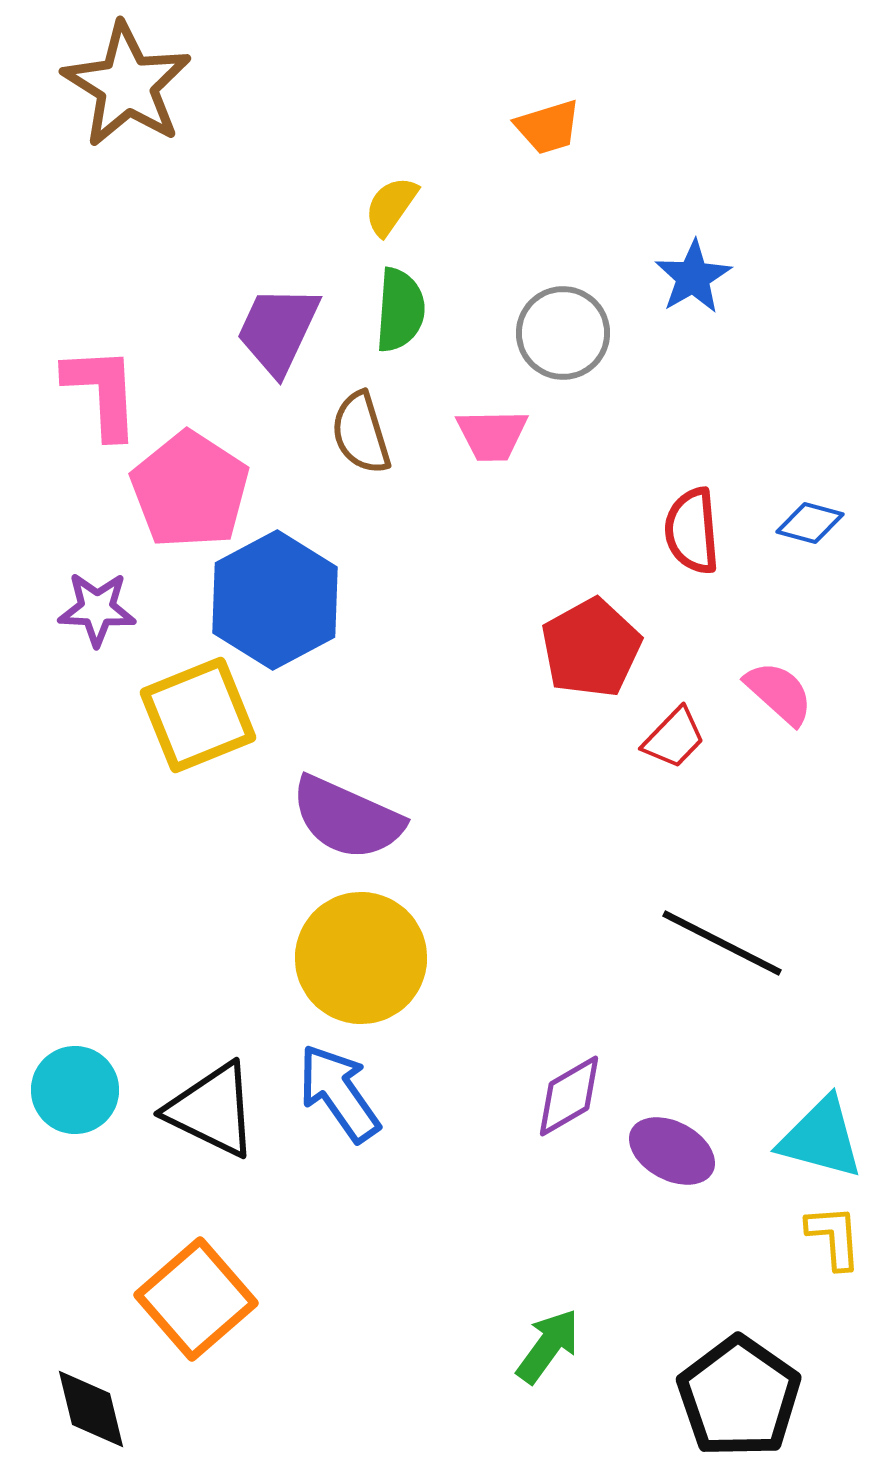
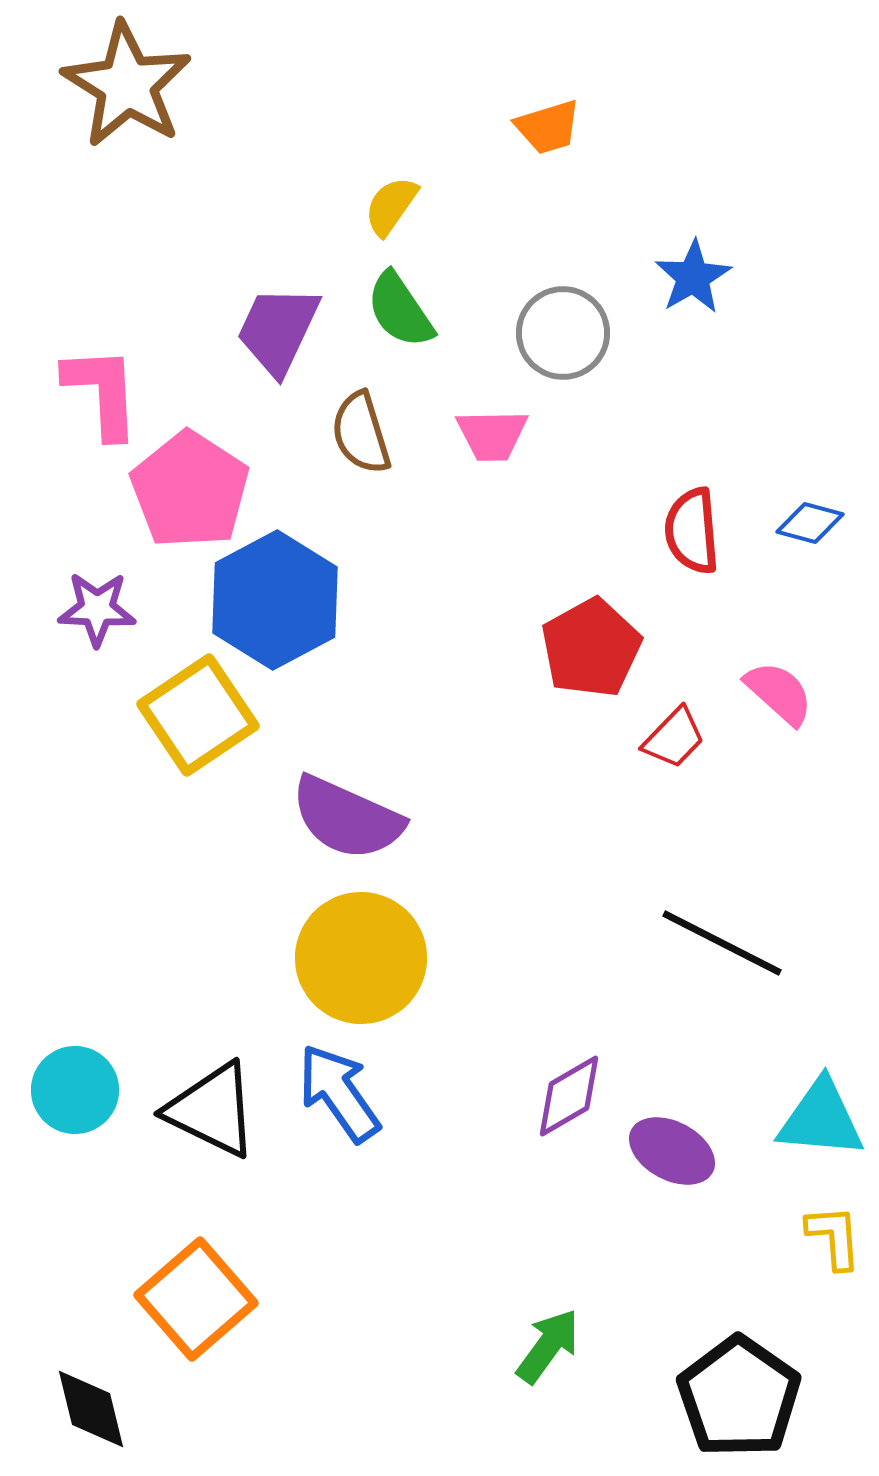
green semicircle: rotated 142 degrees clockwise
yellow square: rotated 12 degrees counterclockwise
cyan triangle: moved 19 px up; rotated 10 degrees counterclockwise
